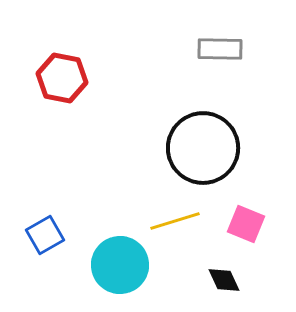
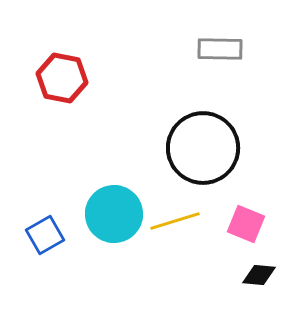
cyan circle: moved 6 px left, 51 px up
black diamond: moved 35 px right, 5 px up; rotated 60 degrees counterclockwise
